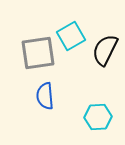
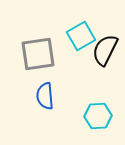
cyan square: moved 10 px right
gray square: moved 1 px down
cyan hexagon: moved 1 px up
